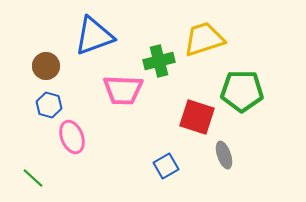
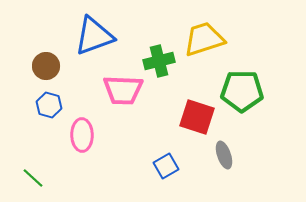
pink ellipse: moved 10 px right, 2 px up; rotated 20 degrees clockwise
